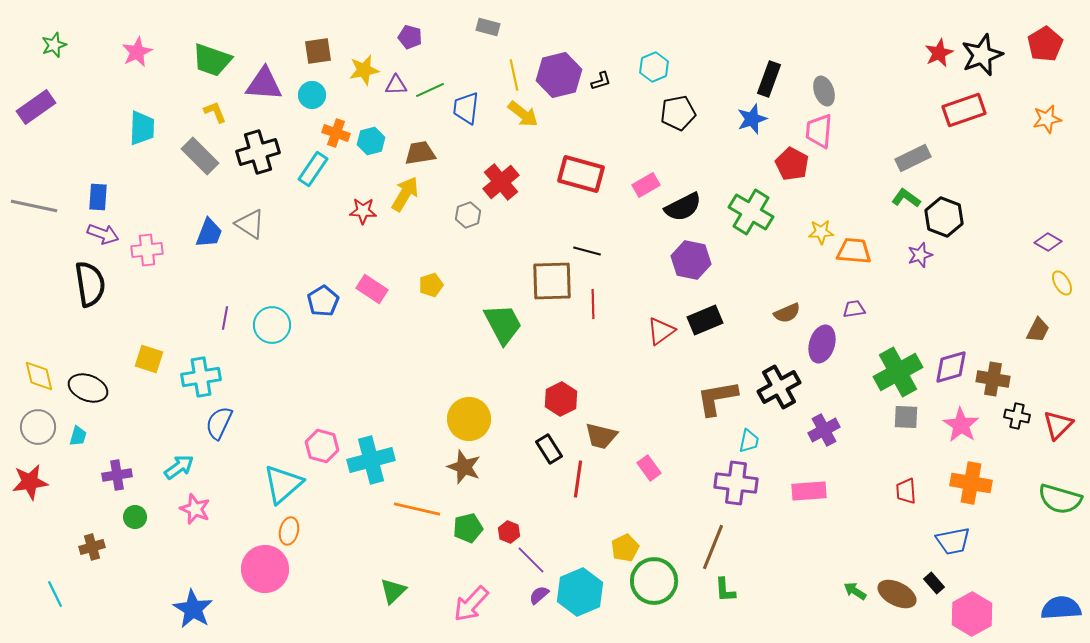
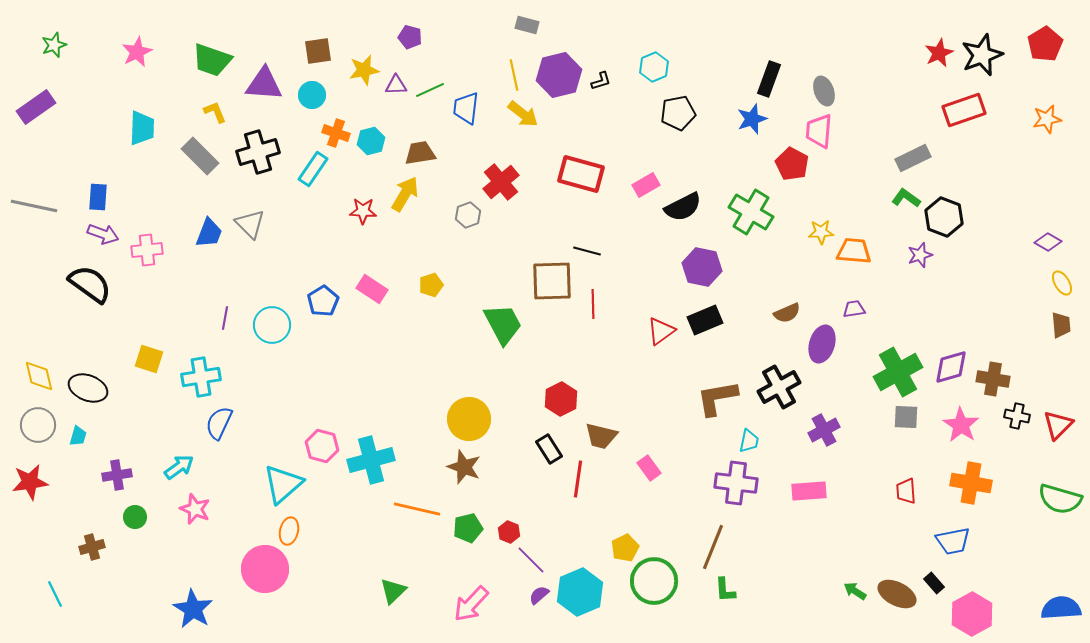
gray rectangle at (488, 27): moved 39 px right, 2 px up
gray triangle at (250, 224): rotated 12 degrees clockwise
purple hexagon at (691, 260): moved 11 px right, 7 px down
black semicircle at (90, 284): rotated 45 degrees counterclockwise
brown trapezoid at (1038, 330): moved 23 px right, 5 px up; rotated 32 degrees counterclockwise
gray circle at (38, 427): moved 2 px up
